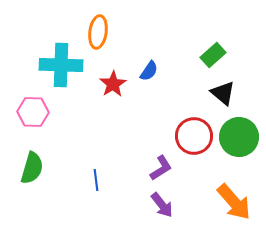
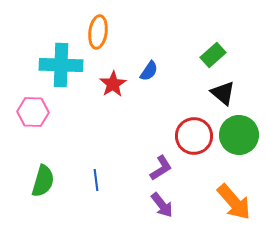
green circle: moved 2 px up
green semicircle: moved 11 px right, 13 px down
